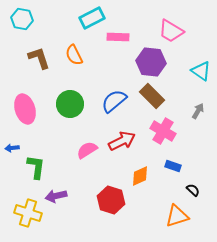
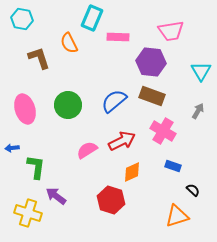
cyan rectangle: rotated 40 degrees counterclockwise
pink trapezoid: rotated 40 degrees counterclockwise
orange semicircle: moved 5 px left, 12 px up
cyan triangle: rotated 25 degrees clockwise
brown rectangle: rotated 25 degrees counterclockwise
green circle: moved 2 px left, 1 px down
orange diamond: moved 8 px left, 4 px up
purple arrow: rotated 50 degrees clockwise
